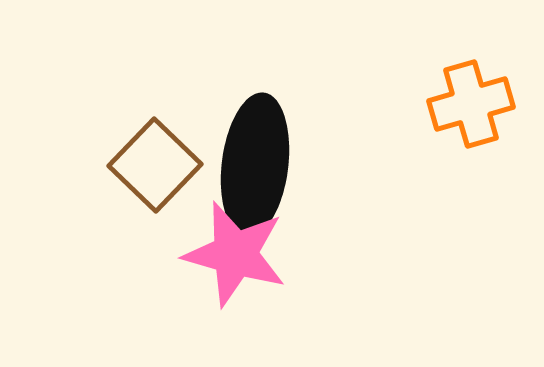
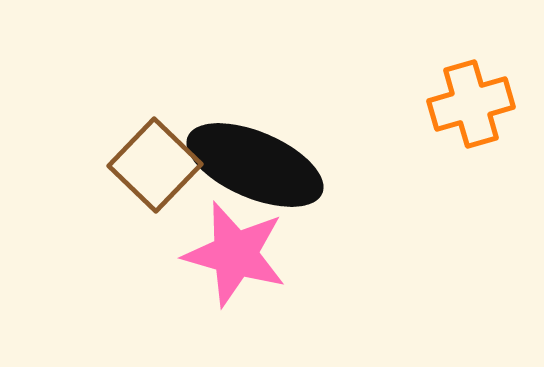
black ellipse: rotated 74 degrees counterclockwise
